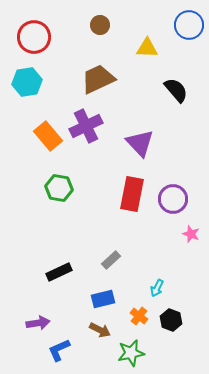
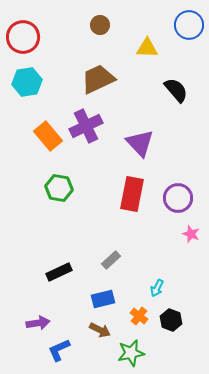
red circle: moved 11 px left
purple circle: moved 5 px right, 1 px up
